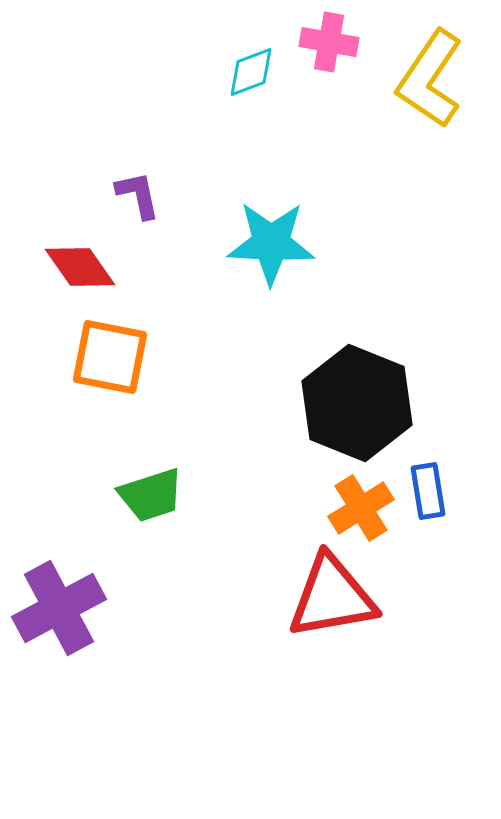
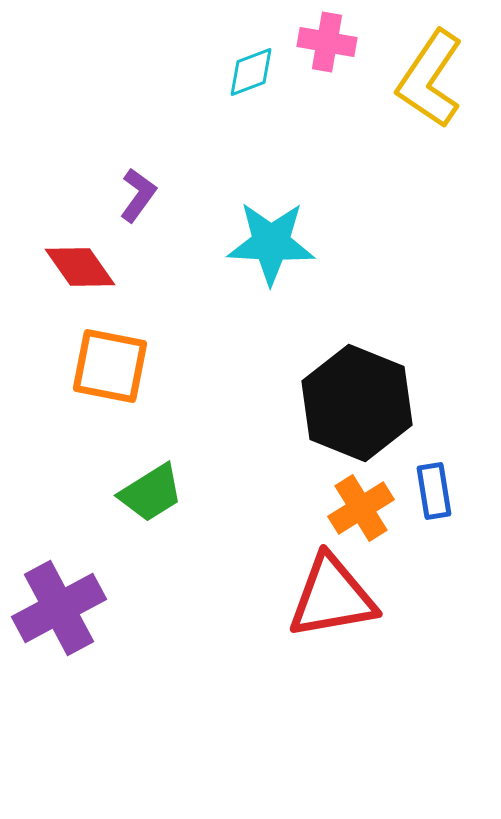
pink cross: moved 2 px left
purple L-shape: rotated 48 degrees clockwise
orange square: moved 9 px down
blue rectangle: moved 6 px right
green trapezoid: moved 2 px up; rotated 14 degrees counterclockwise
